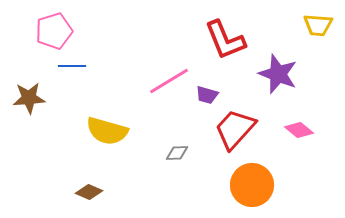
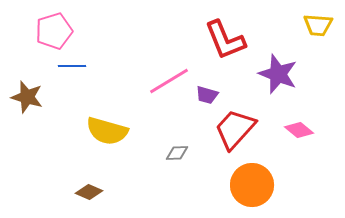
brown star: moved 2 px left, 1 px up; rotated 20 degrees clockwise
